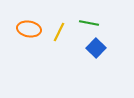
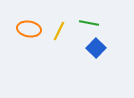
yellow line: moved 1 px up
